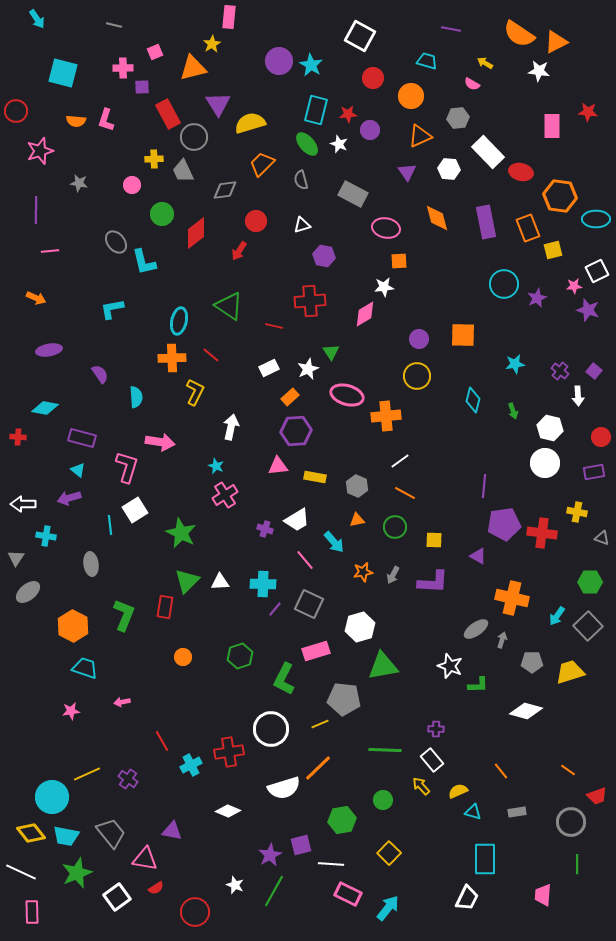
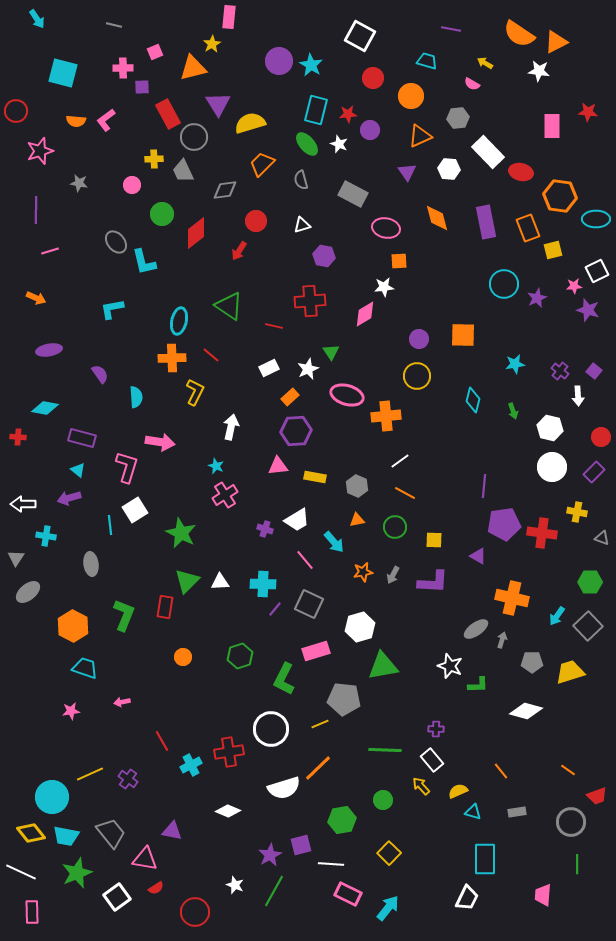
pink L-shape at (106, 120): rotated 35 degrees clockwise
pink line at (50, 251): rotated 12 degrees counterclockwise
white circle at (545, 463): moved 7 px right, 4 px down
purple rectangle at (594, 472): rotated 35 degrees counterclockwise
yellow line at (87, 774): moved 3 px right
